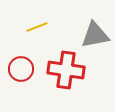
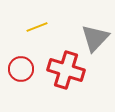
gray triangle: moved 3 px down; rotated 36 degrees counterclockwise
red cross: rotated 9 degrees clockwise
